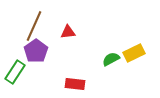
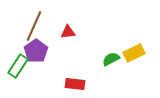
green rectangle: moved 3 px right, 6 px up
